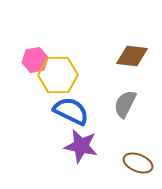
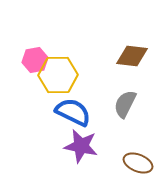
blue semicircle: moved 2 px right, 1 px down
